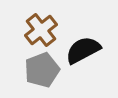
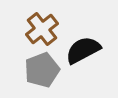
brown cross: moved 1 px right, 1 px up
